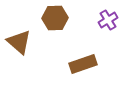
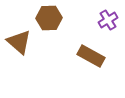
brown hexagon: moved 6 px left
brown rectangle: moved 8 px right, 8 px up; rotated 48 degrees clockwise
